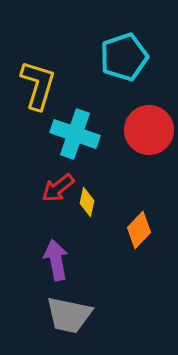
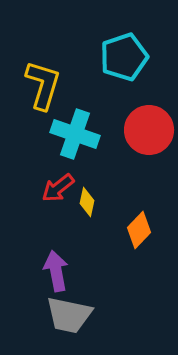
yellow L-shape: moved 5 px right
purple arrow: moved 11 px down
